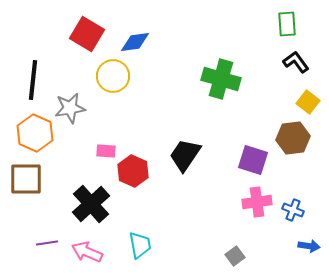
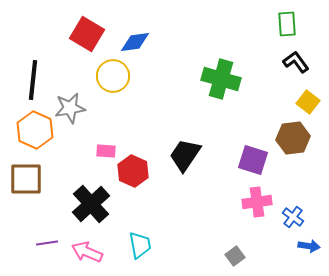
orange hexagon: moved 3 px up
blue cross: moved 7 px down; rotated 15 degrees clockwise
